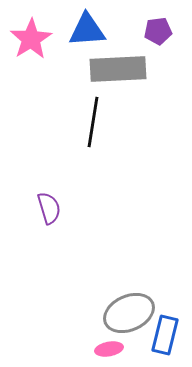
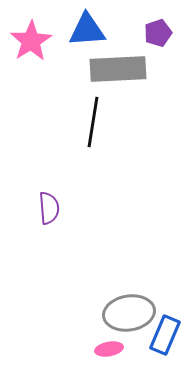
purple pentagon: moved 2 px down; rotated 12 degrees counterclockwise
pink star: moved 2 px down
purple semicircle: rotated 12 degrees clockwise
gray ellipse: rotated 15 degrees clockwise
blue rectangle: rotated 9 degrees clockwise
